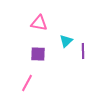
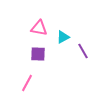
pink triangle: moved 5 px down
cyan triangle: moved 3 px left, 4 px up; rotated 16 degrees clockwise
purple line: rotated 28 degrees counterclockwise
